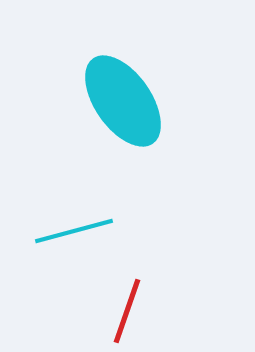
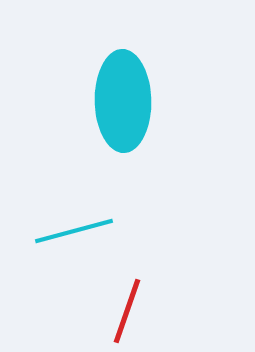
cyan ellipse: rotated 34 degrees clockwise
